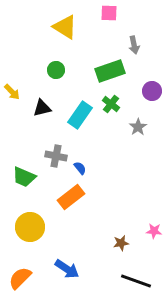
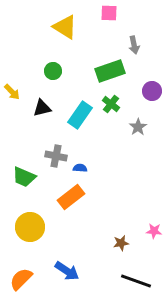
green circle: moved 3 px left, 1 px down
blue semicircle: rotated 48 degrees counterclockwise
blue arrow: moved 2 px down
orange semicircle: moved 1 px right, 1 px down
